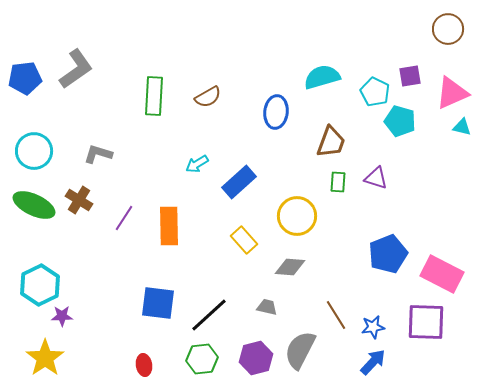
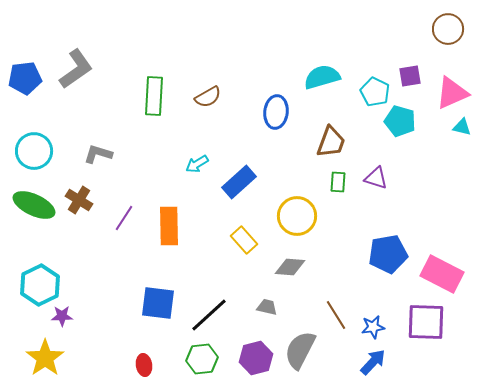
blue pentagon at (388, 254): rotated 12 degrees clockwise
